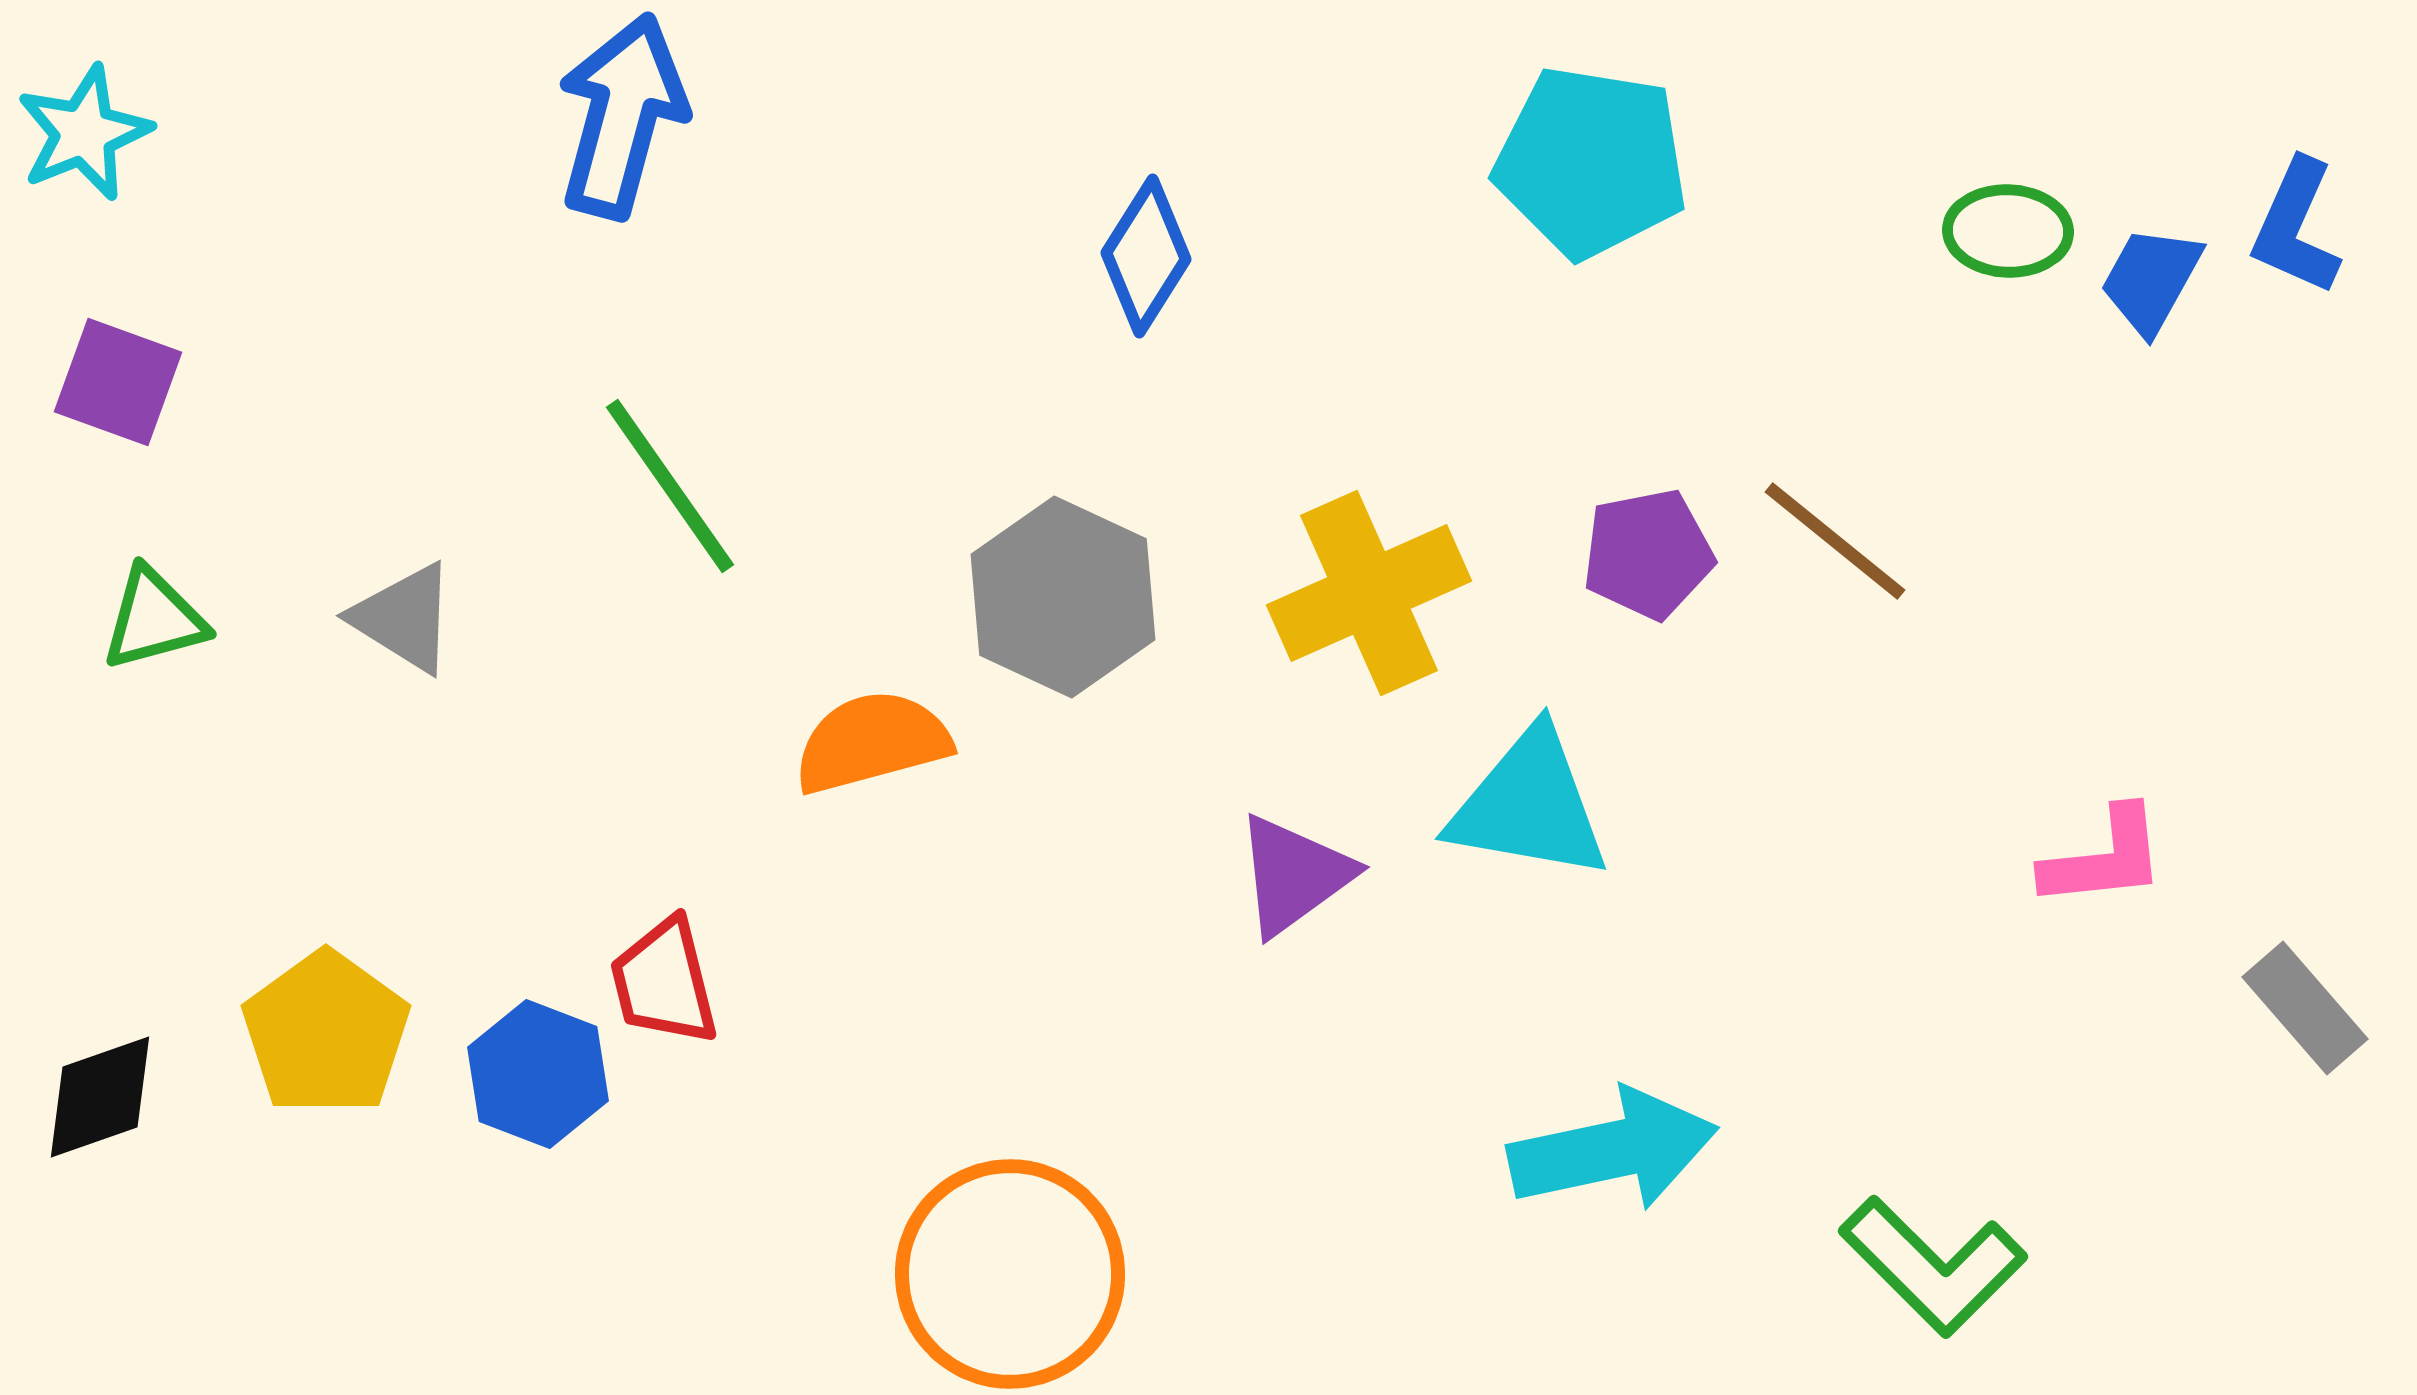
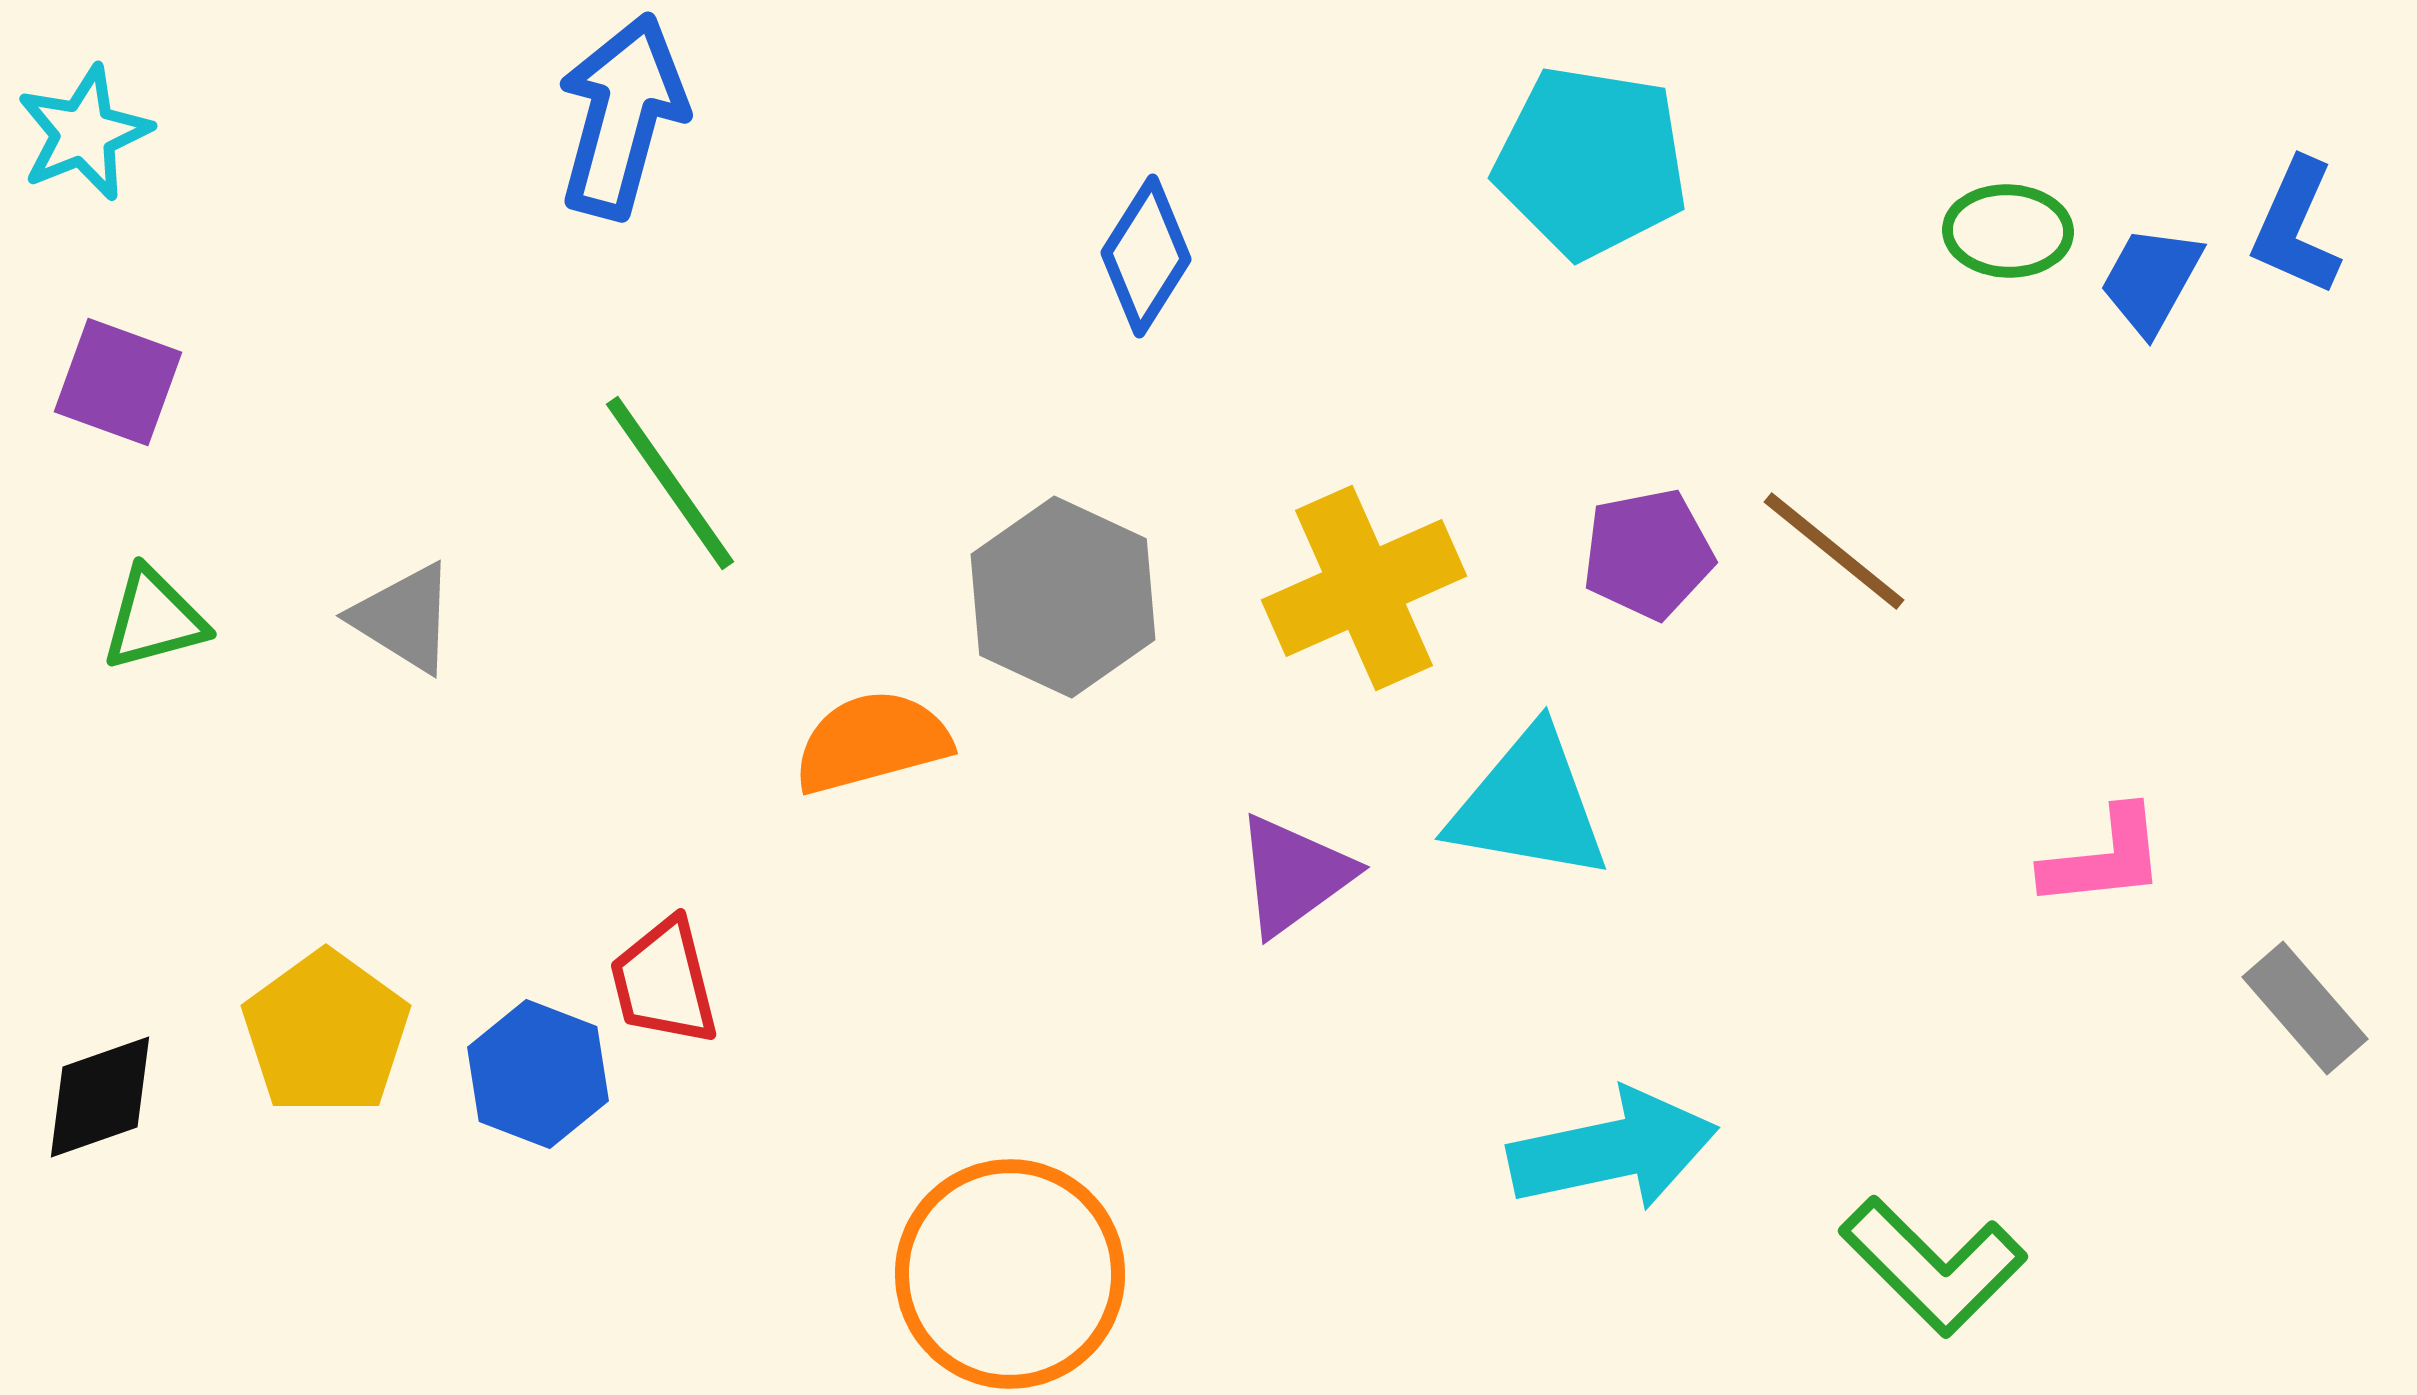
green line: moved 3 px up
brown line: moved 1 px left, 10 px down
yellow cross: moved 5 px left, 5 px up
